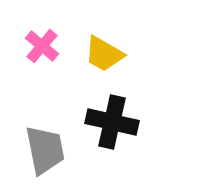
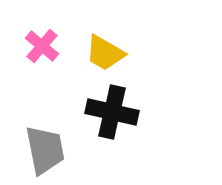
yellow trapezoid: moved 1 px right, 1 px up
black cross: moved 10 px up
